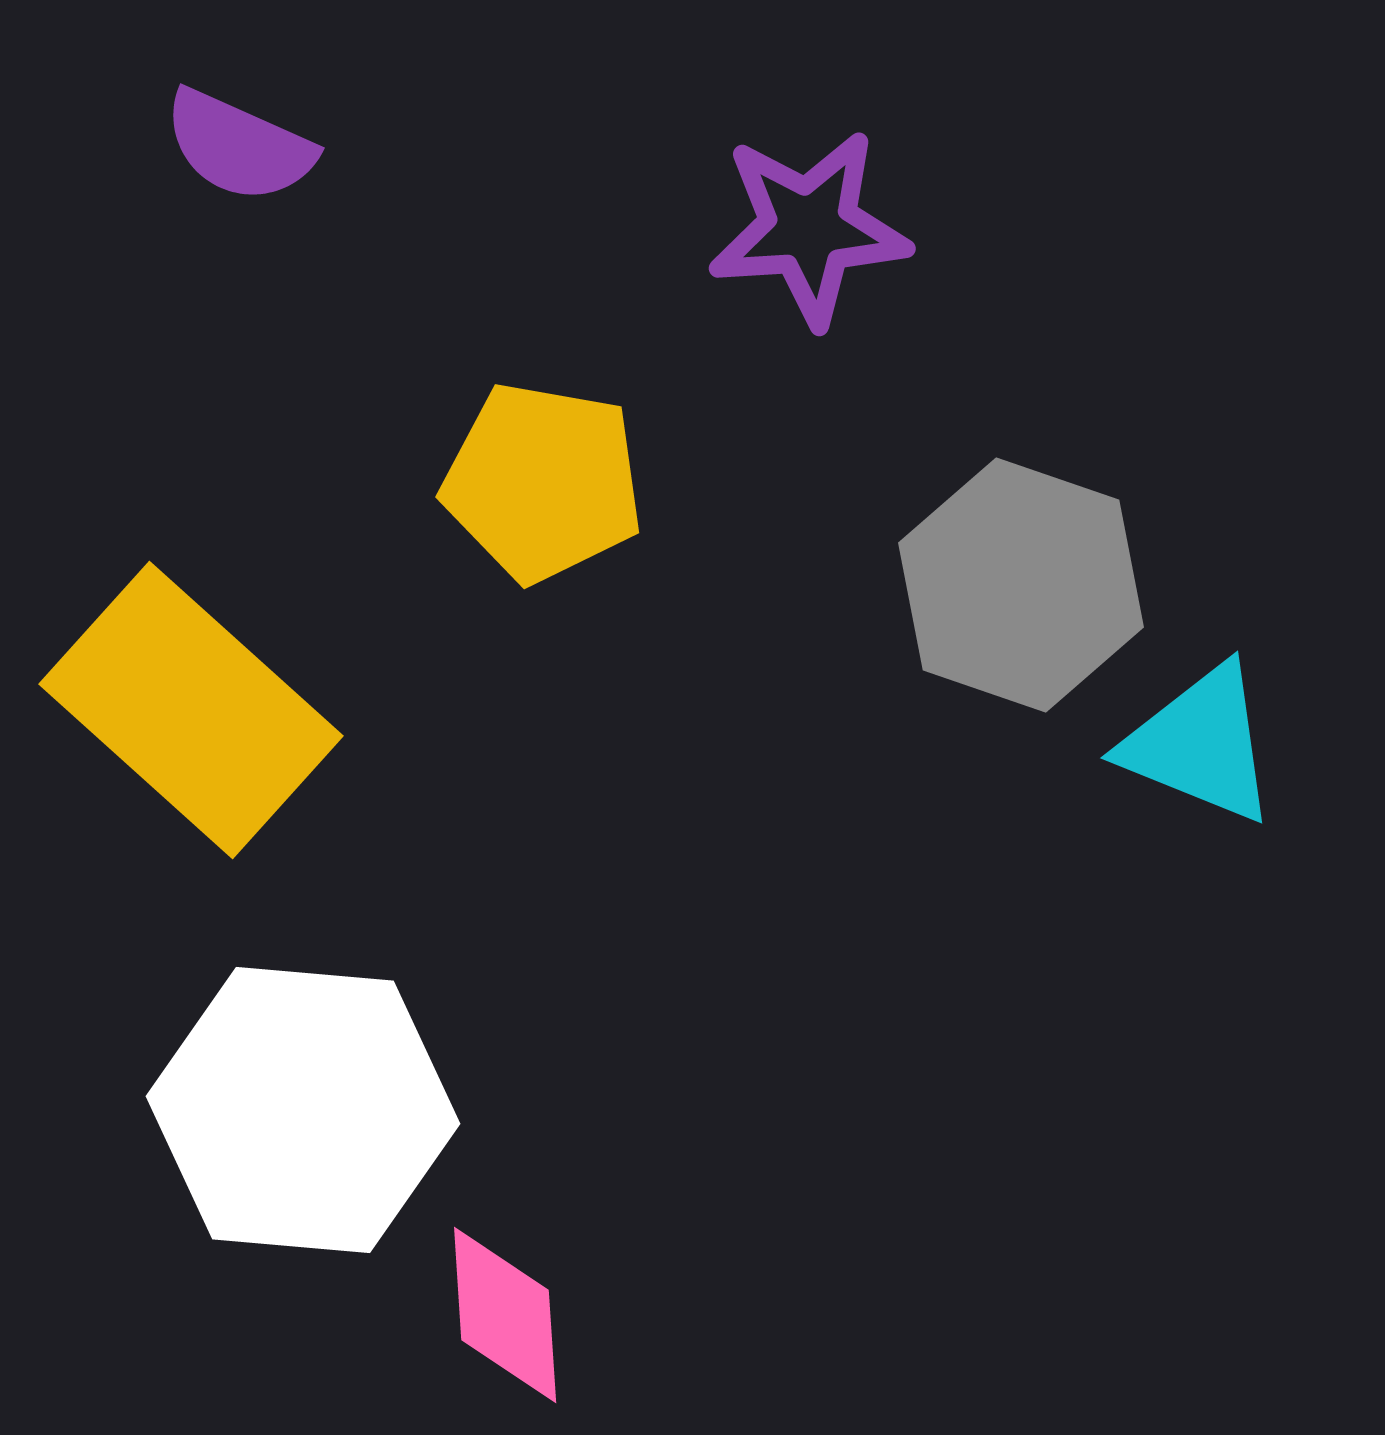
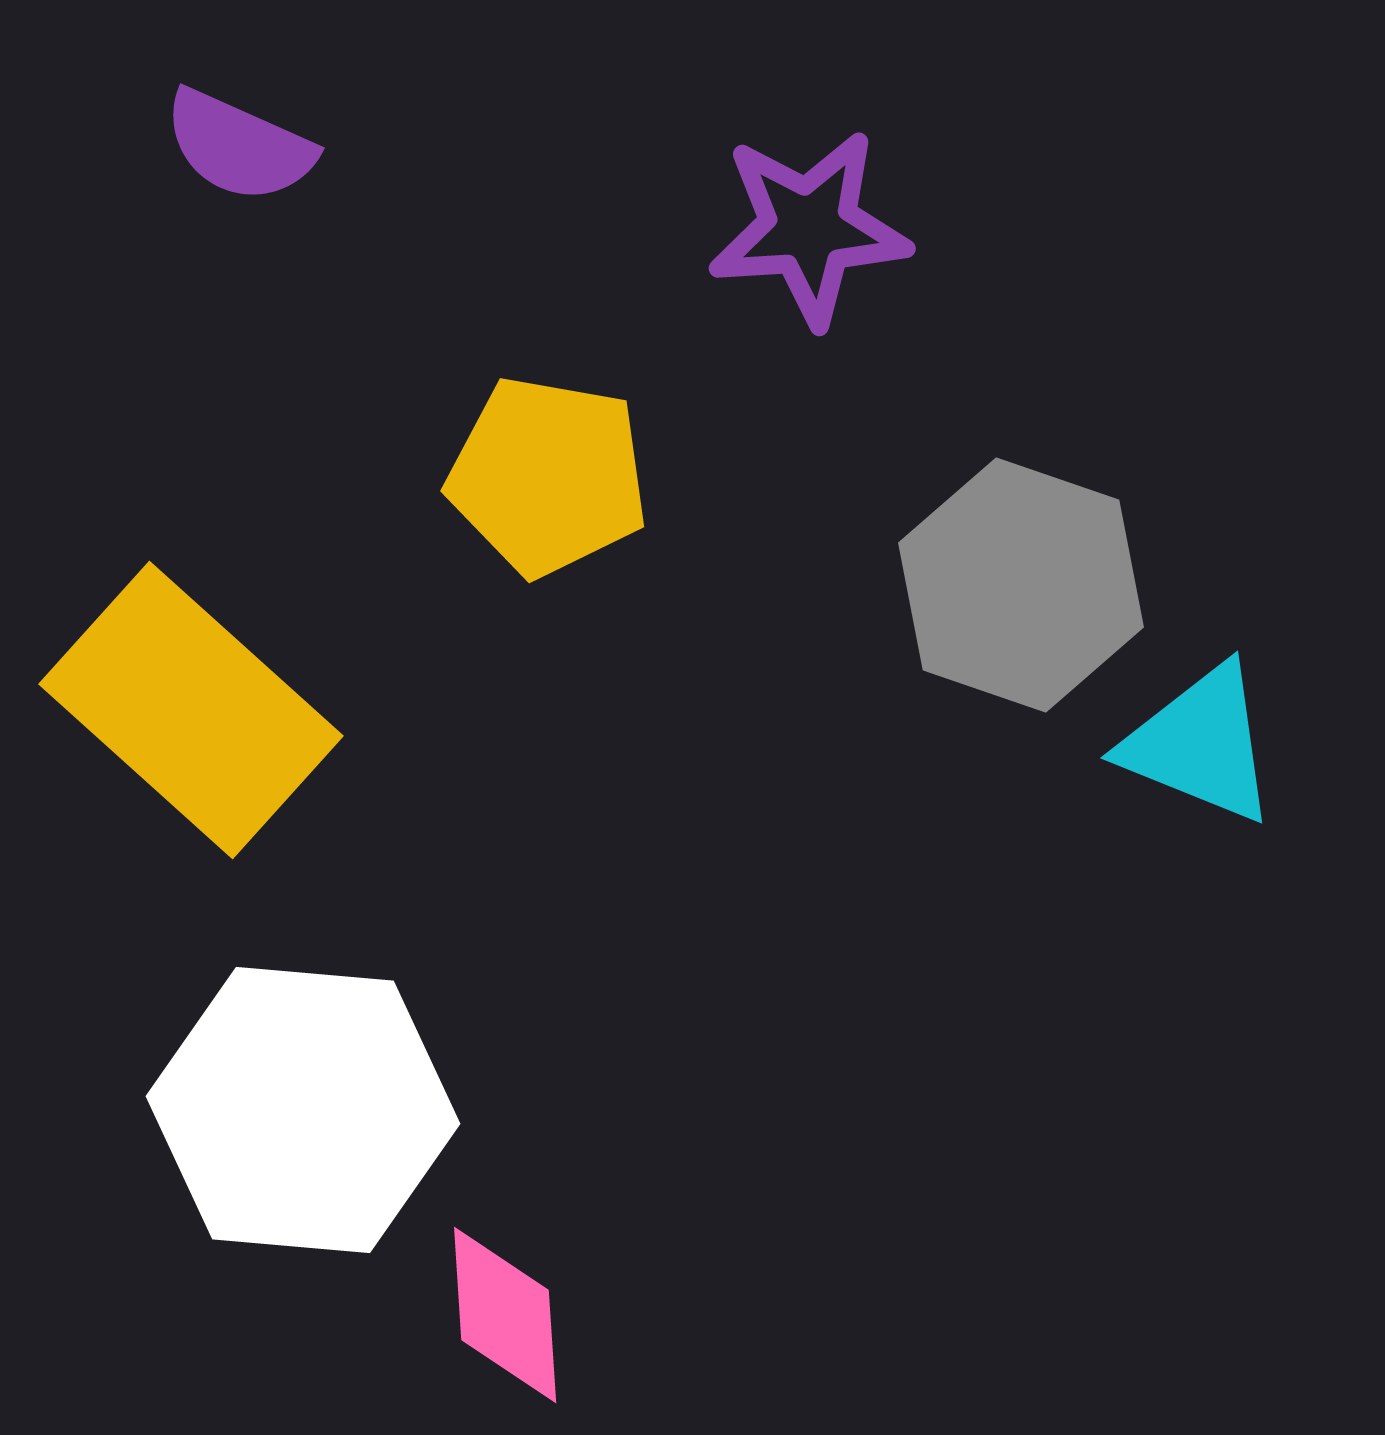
yellow pentagon: moved 5 px right, 6 px up
